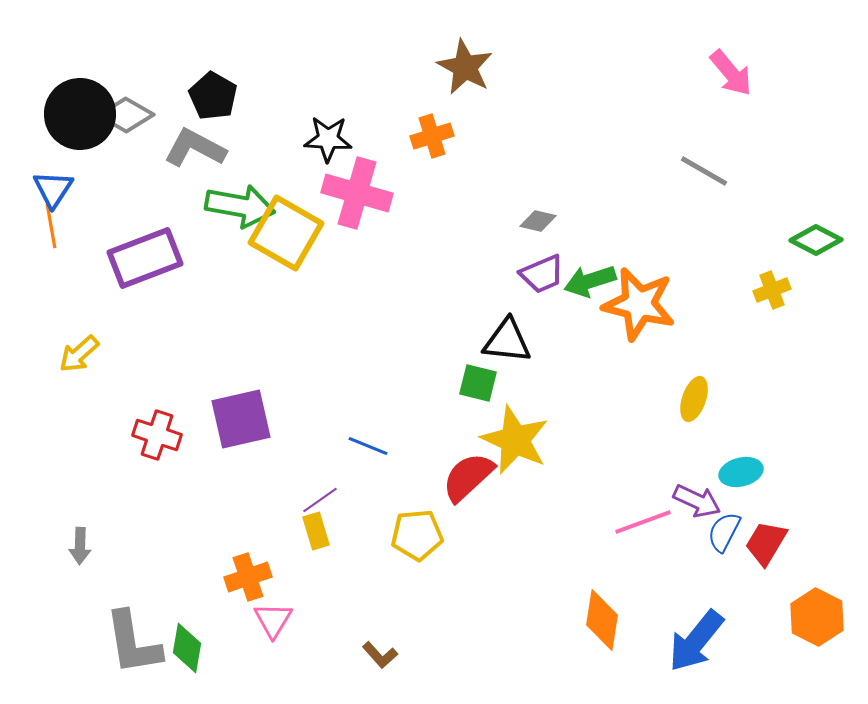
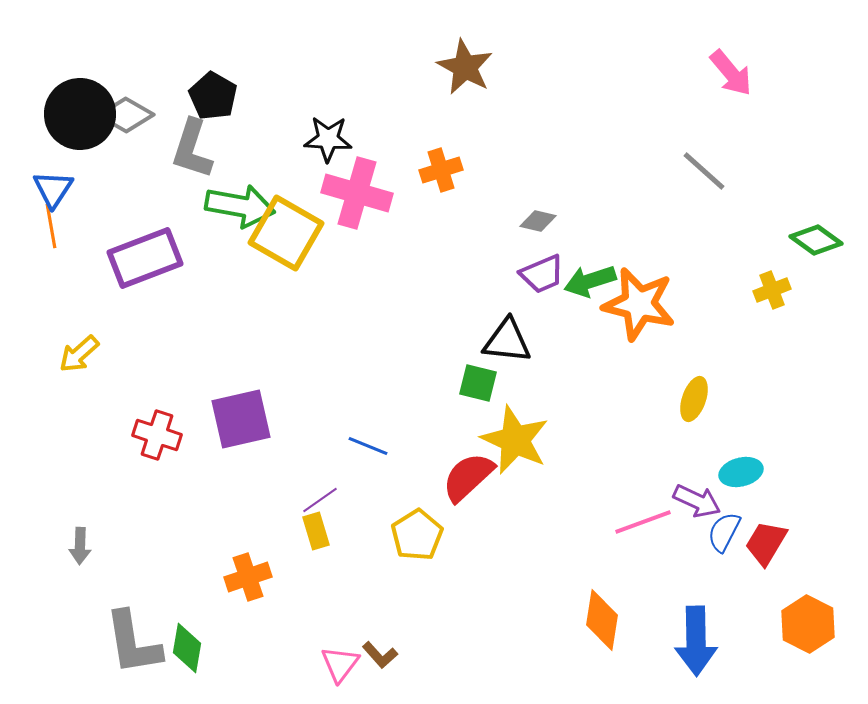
orange cross at (432, 136): moved 9 px right, 34 px down
gray L-shape at (195, 148): moved 3 px left, 1 px down; rotated 100 degrees counterclockwise
gray line at (704, 171): rotated 12 degrees clockwise
green diamond at (816, 240): rotated 9 degrees clockwise
yellow pentagon at (417, 535): rotated 27 degrees counterclockwise
orange hexagon at (817, 617): moved 9 px left, 7 px down
pink triangle at (273, 620): moved 67 px right, 44 px down; rotated 6 degrees clockwise
blue arrow at (696, 641): rotated 40 degrees counterclockwise
